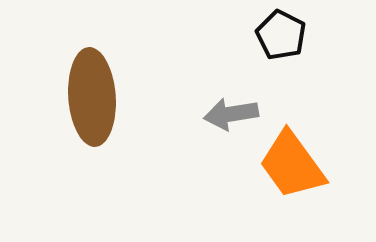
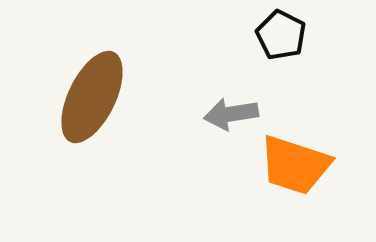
brown ellipse: rotated 30 degrees clockwise
orange trapezoid: moved 3 px right; rotated 36 degrees counterclockwise
